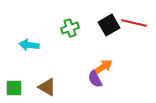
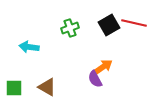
cyan arrow: moved 2 px down
